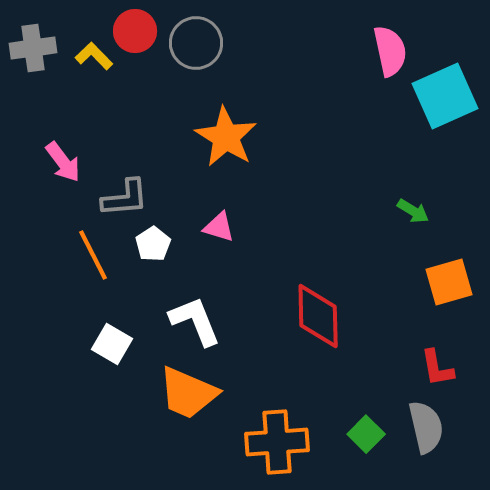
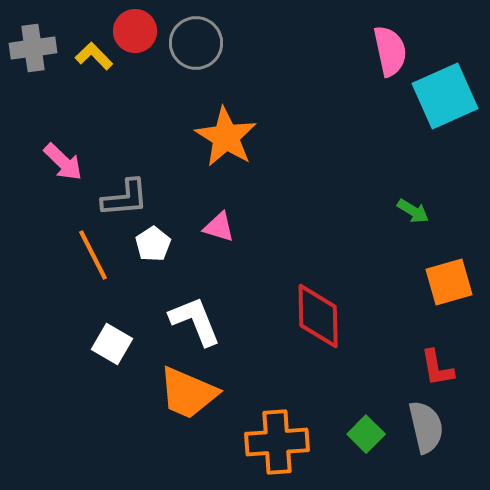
pink arrow: rotated 9 degrees counterclockwise
